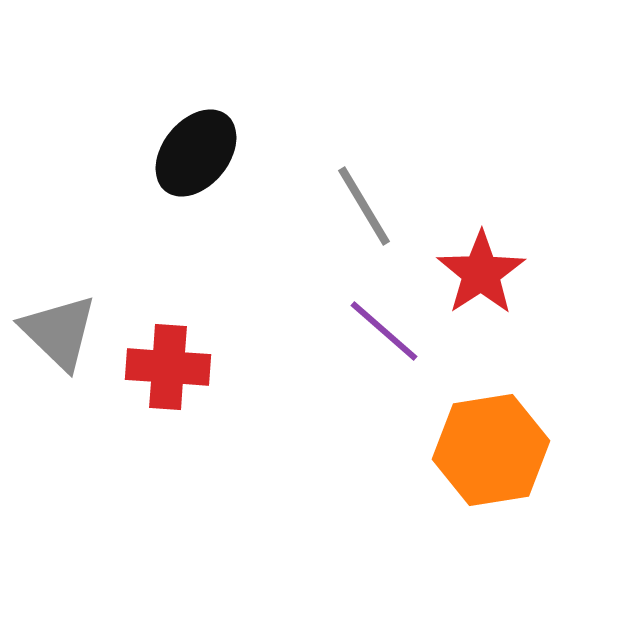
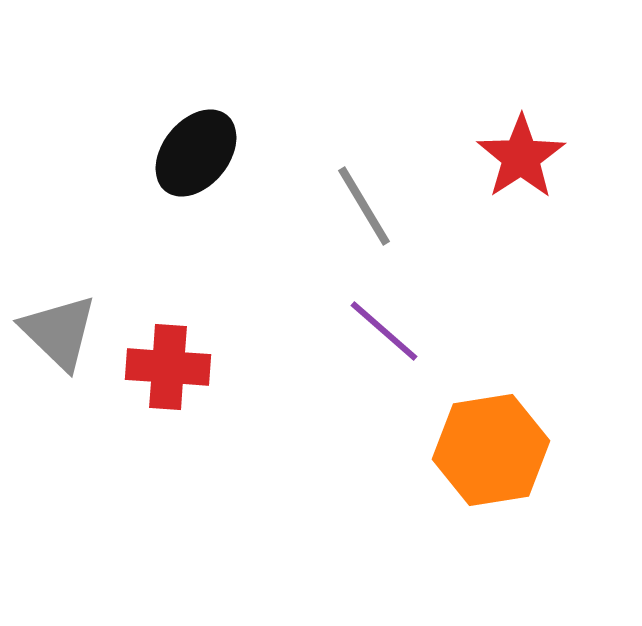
red star: moved 40 px right, 116 px up
